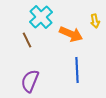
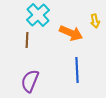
cyan cross: moved 3 px left, 2 px up
orange arrow: moved 1 px up
brown line: rotated 28 degrees clockwise
